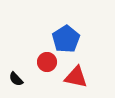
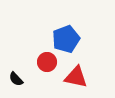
blue pentagon: rotated 12 degrees clockwise
